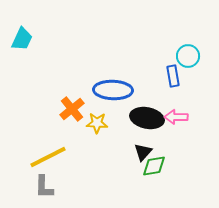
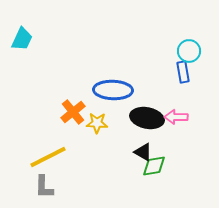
cyan circle: moved 1 px right, 5 px up
blue rectangle: moved 10 px right, 4 px up
orange cross: moved 1 px right, 3 px down
black triangle: rotated 42 degrees counterclockwise
